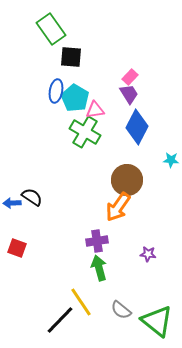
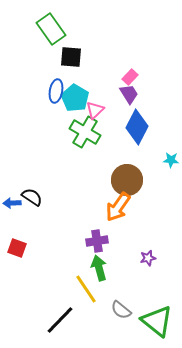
pink triangle: rotated 36 degrees counterclockwise
purple star: moved 4 px down; rotated 21 degrees counterclockwise
yellow line: moved 5 px right, 13 px up
